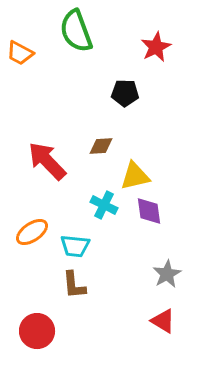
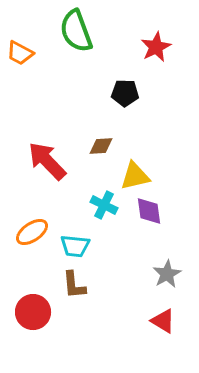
red circle: moved 4 px left, 19 px up
